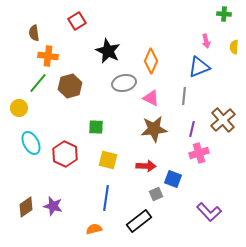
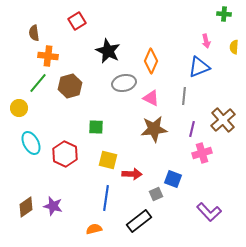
pink cross: moved 3 px right
red arrow: moved 14 px left, 8 px down
